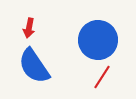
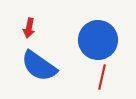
blue semicircle: moved 5 px right; rotated 21 degrees counterclockwise
red line: rotated 20 degrees counterclockwise
